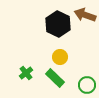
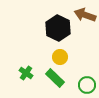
black hexagon: moved 4 px down
green cross: rotated 16 degrees counterclockwise
